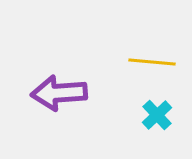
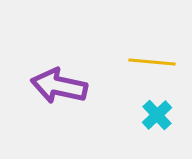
purple arrow: moved 7 px up; rotated 16 degrees clockwise
